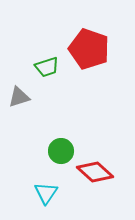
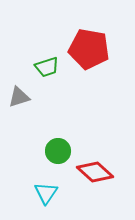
red pentagon: rotated 9 degrees counterclockwise
green circle: moved 3 px left
